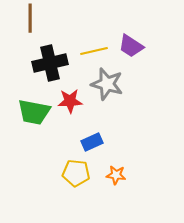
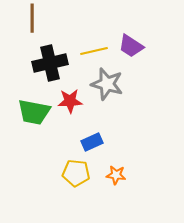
brown line: moved 2 px right
